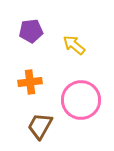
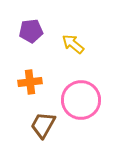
yellow arrow: moved 1 px left, 1 px up
brown trapezoid: moved 3 px right, 1 px up
